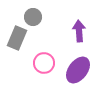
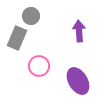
gray circle: moved 2 px left, 1 px up
pink circle: moved 5 px left, 3 px down
purple ellipse: moved 11 px down; rotated 68 degrees counterclockwise
